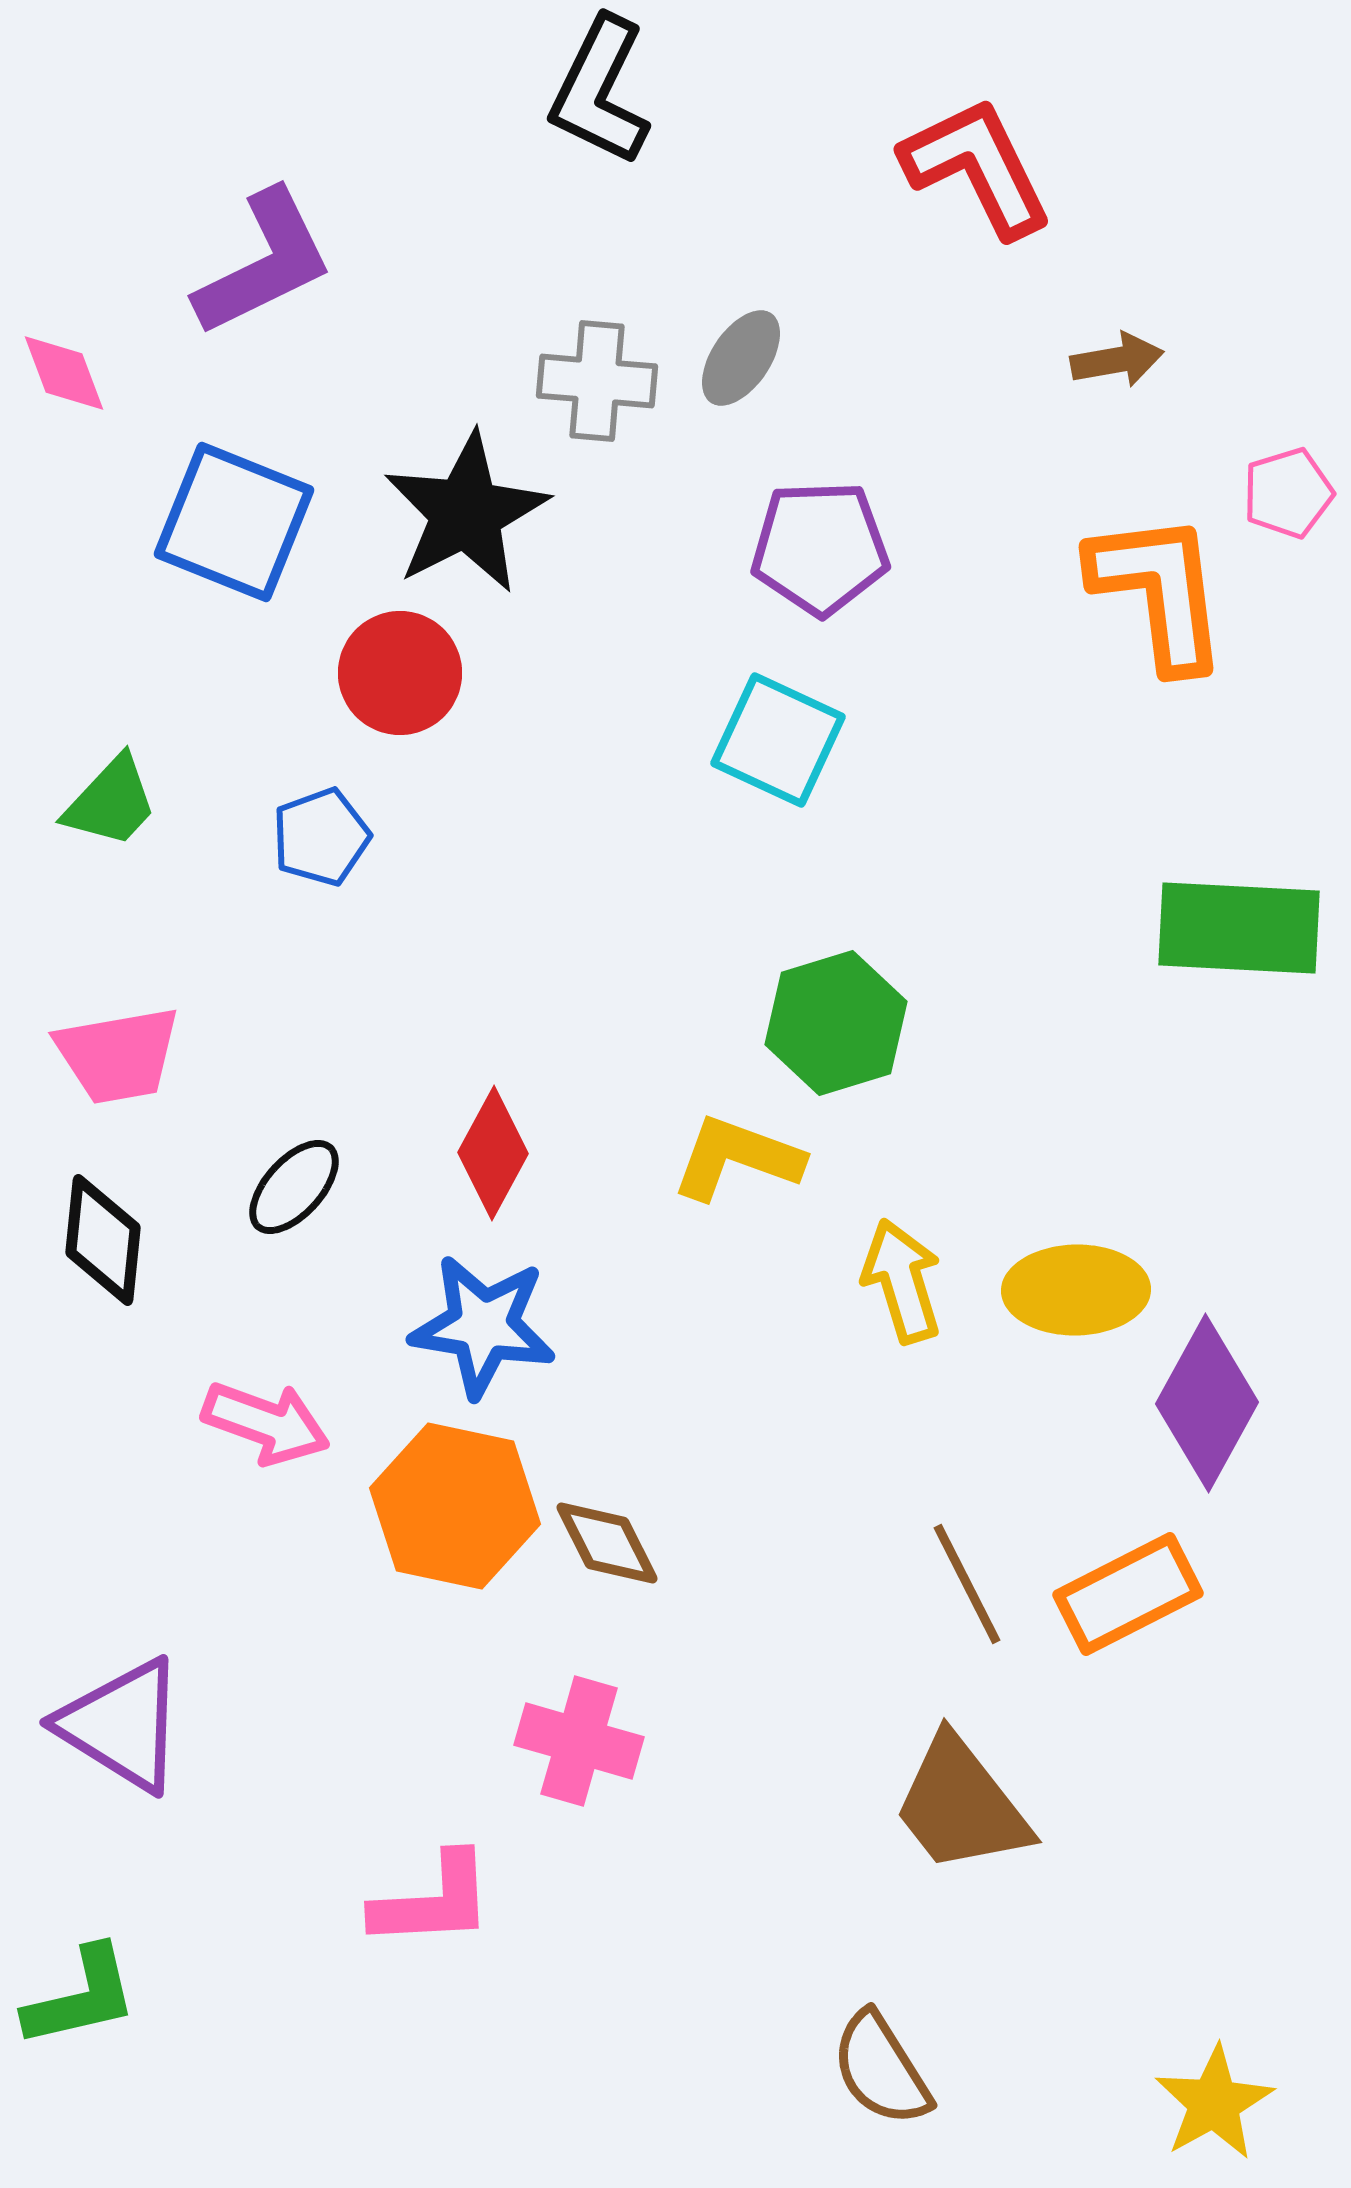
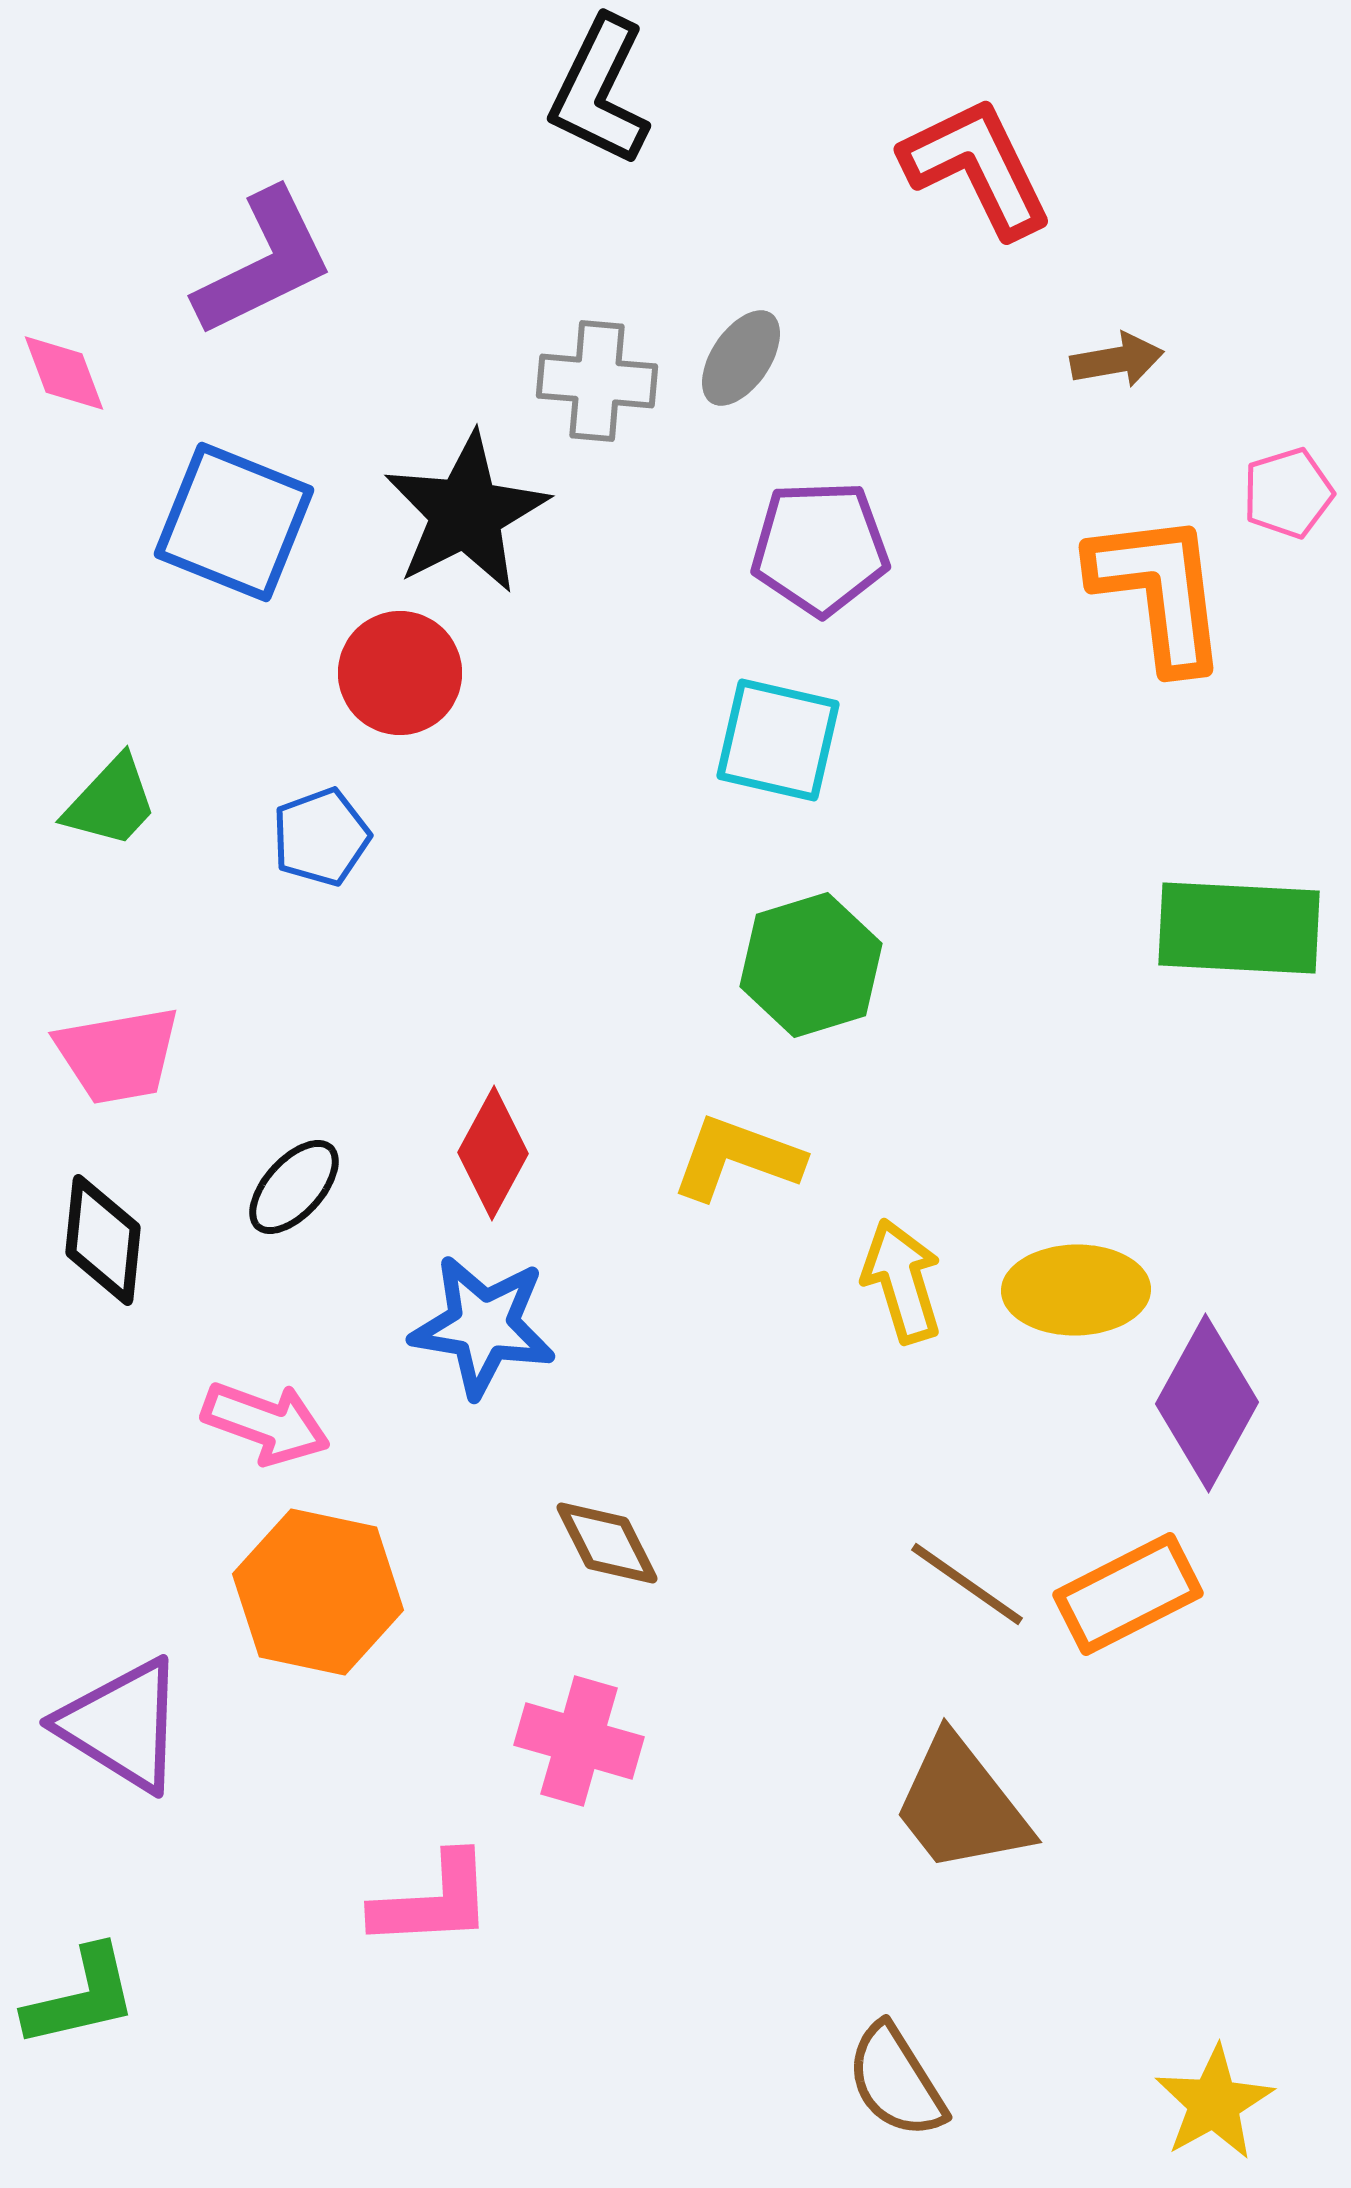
cyan square: rotated 12 degrees counterclockwise
green hexagon: moved 25 px left, 58 px up
orange hexagon: moved 137 px left, 86 px down
brown line: rotated 28 degrees counterclockwise
brown semicircle: moved 15 px right, 12 px down
